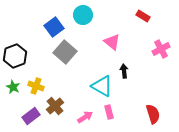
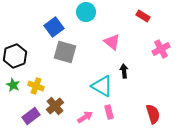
cyan circle: moved 3 px right, 3 px up
gray square: rotated 25 degrees counterclockwise
green star: moved 2 px up
